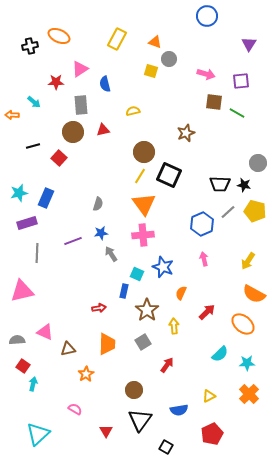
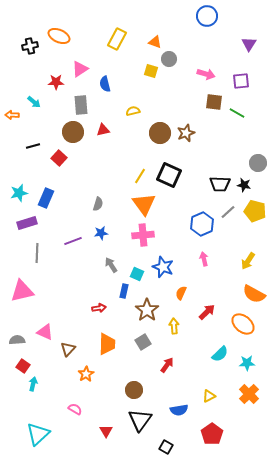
brown circle at (144, 152): moved 16 px right, 19 px up
gray arrow at (111, 254): moved 11 px down
brown triangle at (68, 349): rotated 35 degrees counterclockwise
red pentagon at (212, 434): rotated 10 degrees counterclockwise
